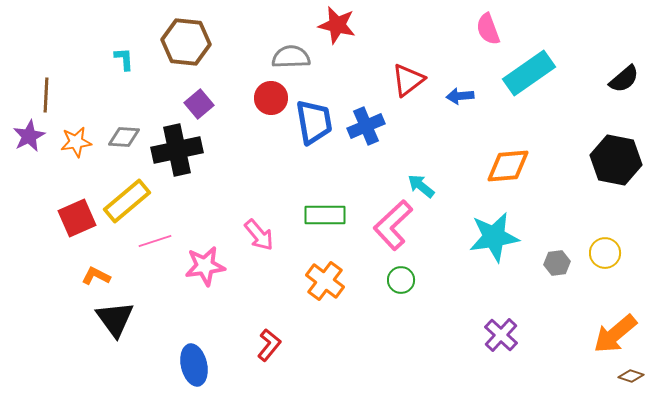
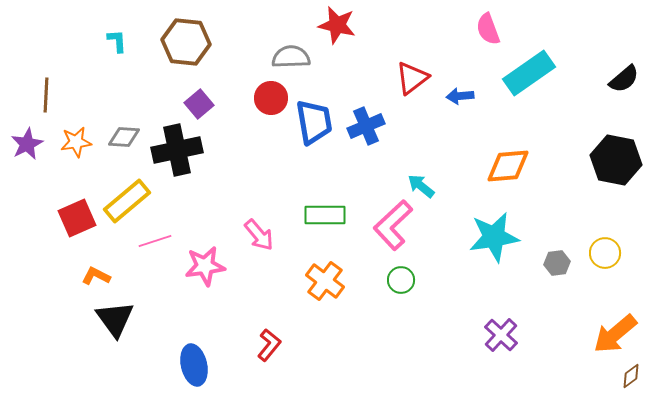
cyan L-shape: moved 7 px left, 18 px up
red triangle: moved 4 px right, 2 px up
purple star: moved 2 px left, 8 px down
brown diamond: rotated 55 degrees counterclockwise
